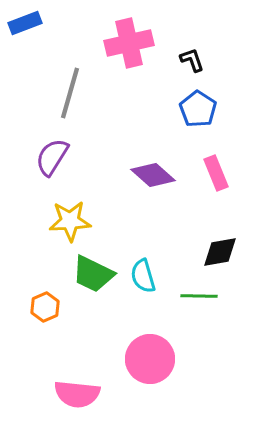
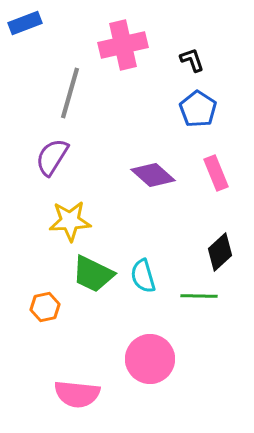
pink cross: moved 6 px left, 2 px down
black diamond: rotated 33 degrees counterclockwise
orange hexagon: rotated 12 degrees clockwise
